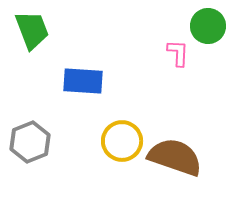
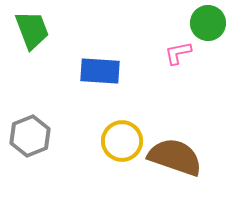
green circle: moved 3 px up
pink L-shape: rotated 104 degrees counterclockwise
blue rectangle: moved 17 px right, 10 px up
gray hexagon: moved 6 px up
